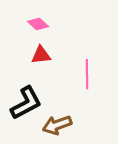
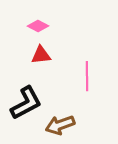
pink diamond: moved 2 px down; rotated 15 degrees counterclockwise
pink line: moved 2 px down
brown arrow: moved 3 px right
